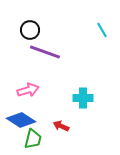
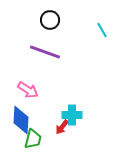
black circle: moved 20 px right, 10 px up
pink arrow: rotated 50 degrees clockwise
cyan cross: moved 11 px left, 17 px down
blue diamond: rotated 60 degrees clockwise
red arrow: moved 1 px right, 1 px down; rotated 77 degrees counterclockwise
